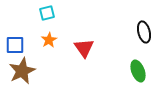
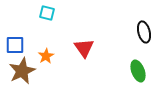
cyan square: rotated 28 degrees clockwise
orange star: moved 3 px left, 16 px down
